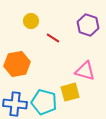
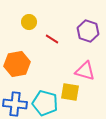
yellow circle: moved 2 px left, 1 px down
purple hexagon: moved 6 px down
red line: moved 1 px left, 1 px down
yellow square: rotated 24 degrees clockwise
cyan pentagon: moved 1 px right, 1 px down
